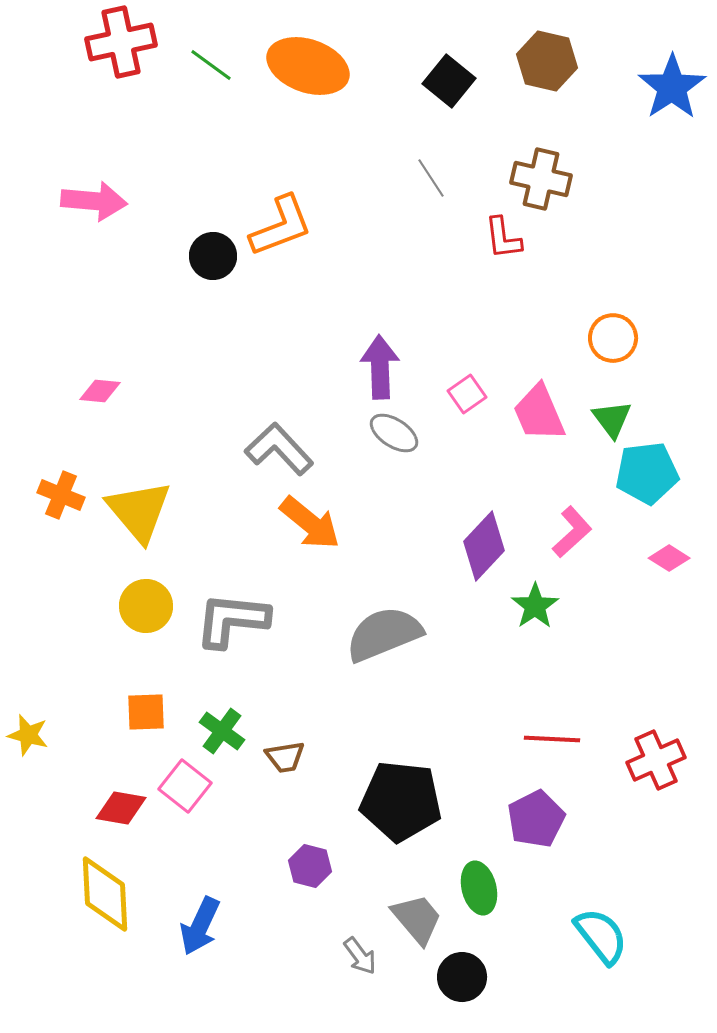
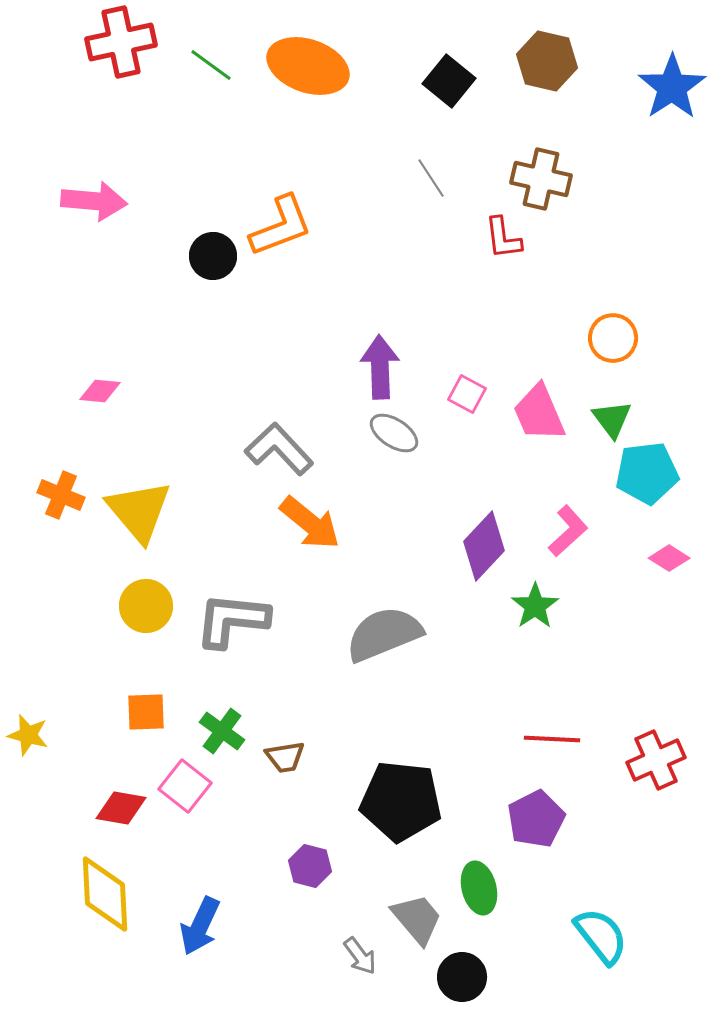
pink square at (467, 394): rotated 27 degrees counterclockwise
pink L-shape at (572, 532): moved 4 px left, 1 px up
